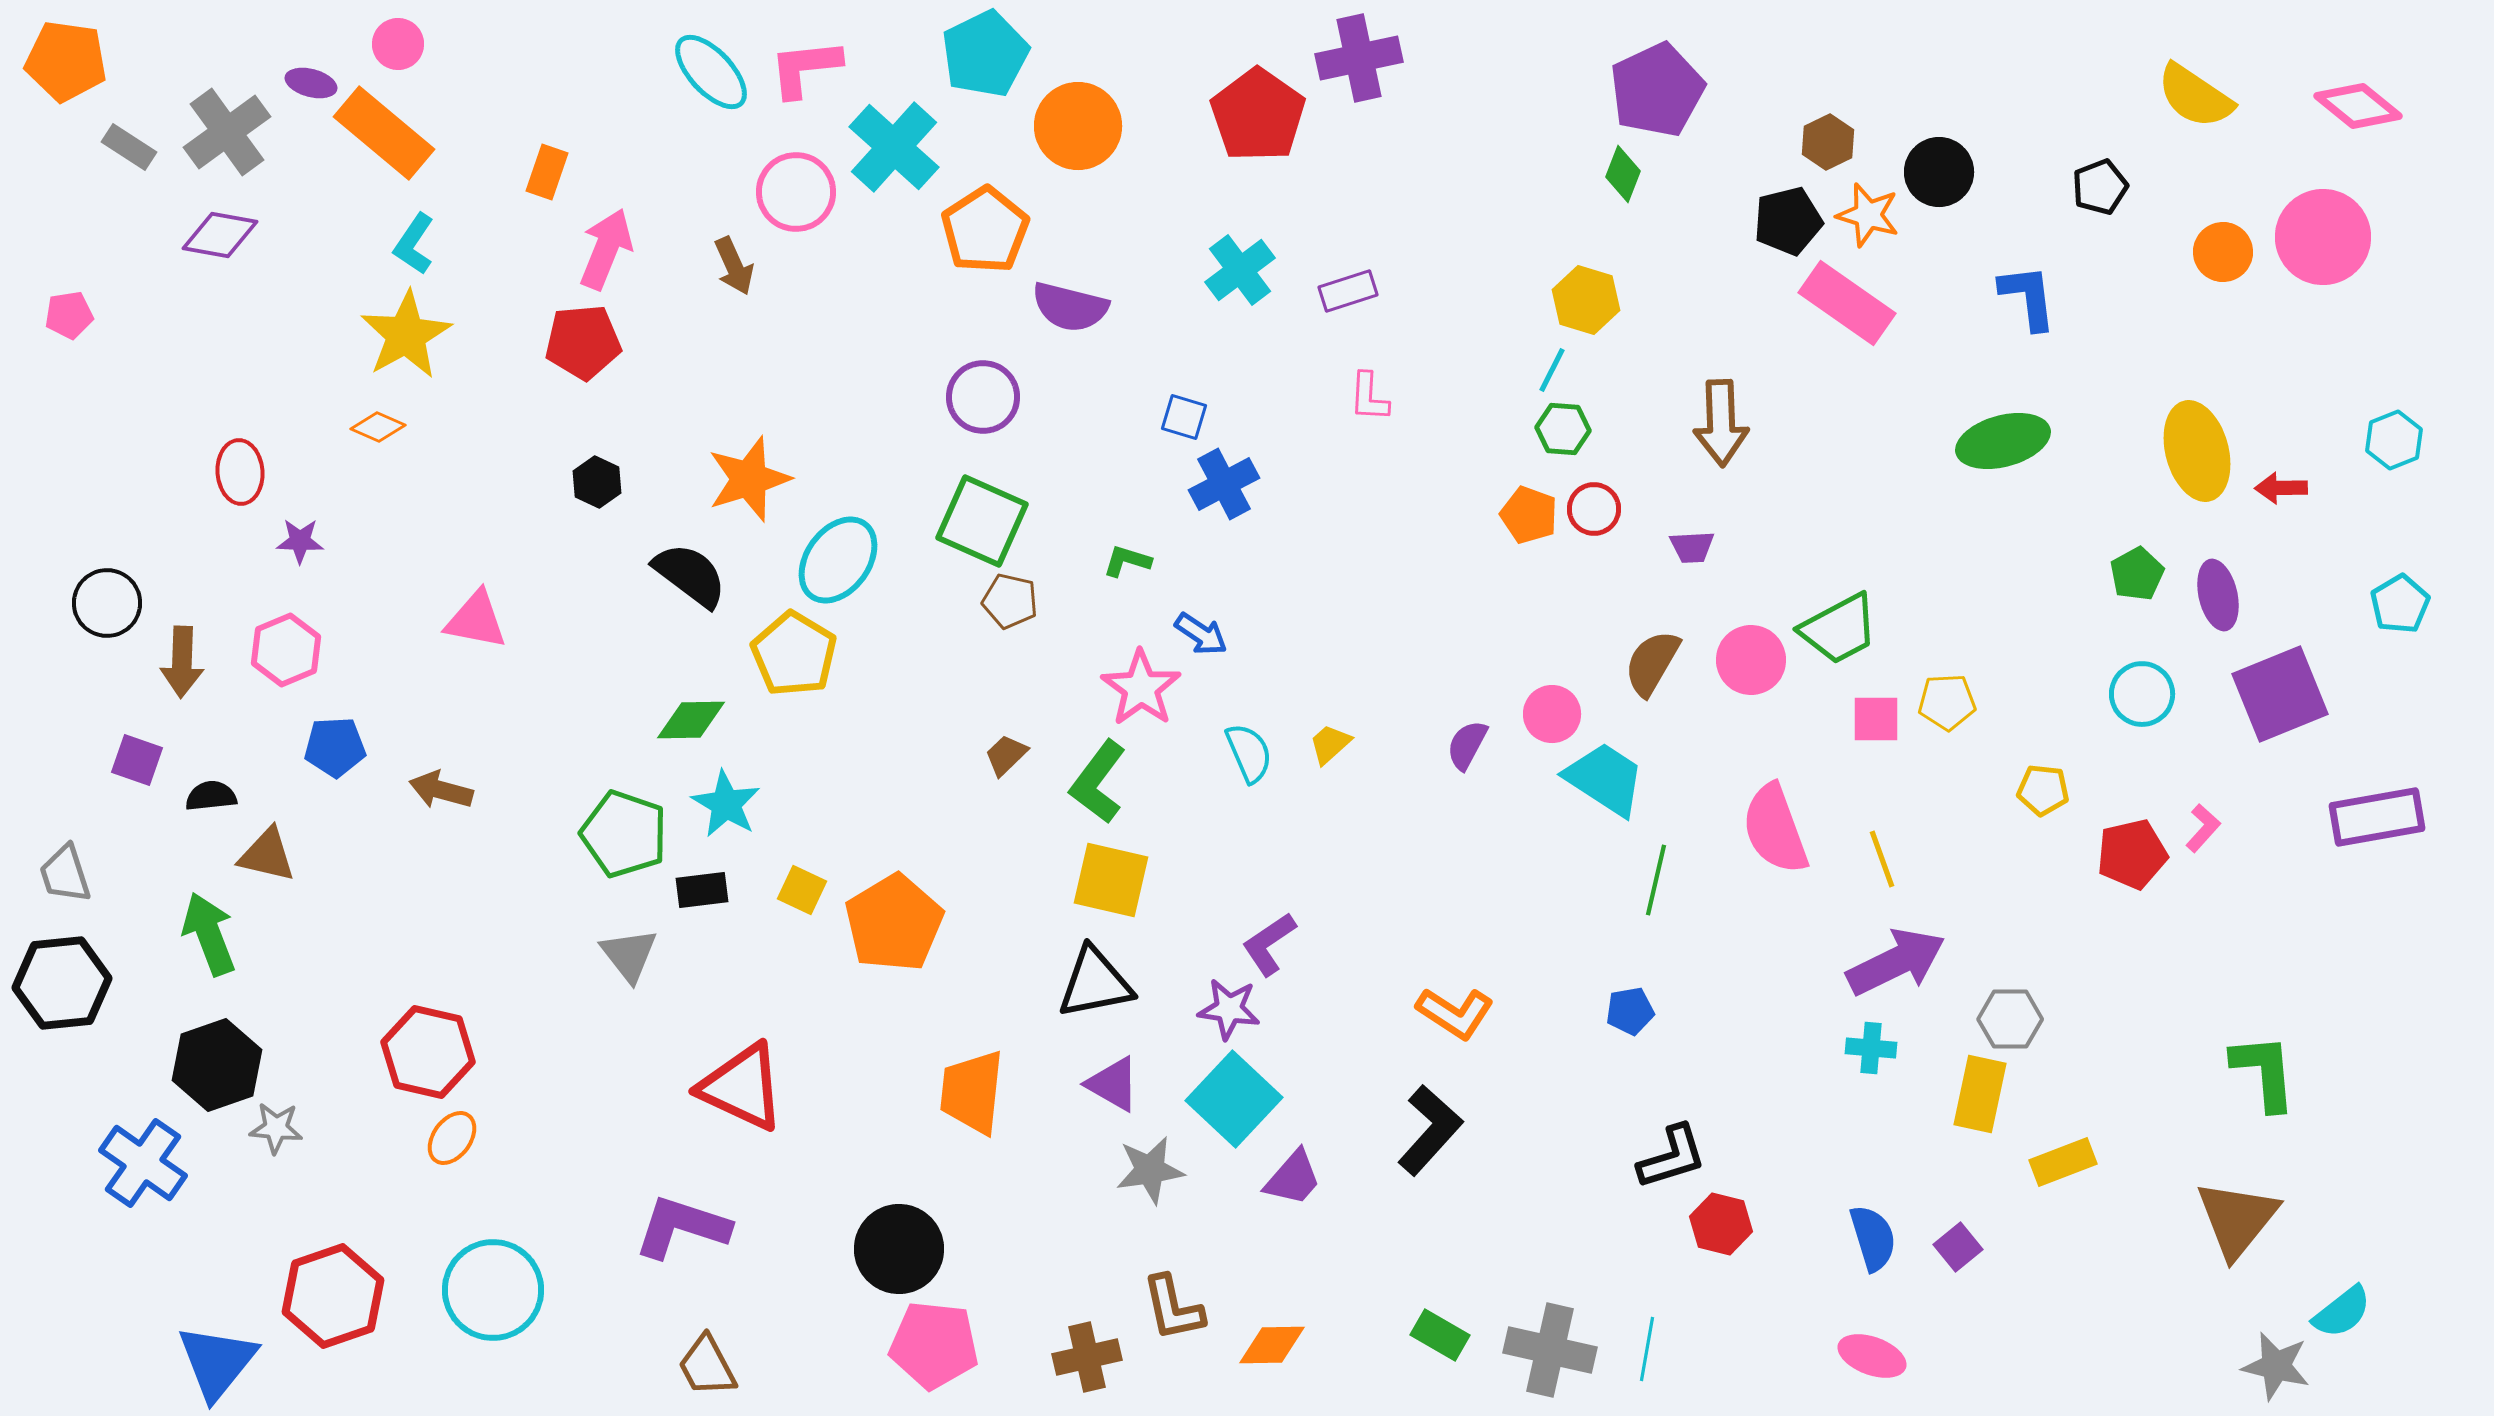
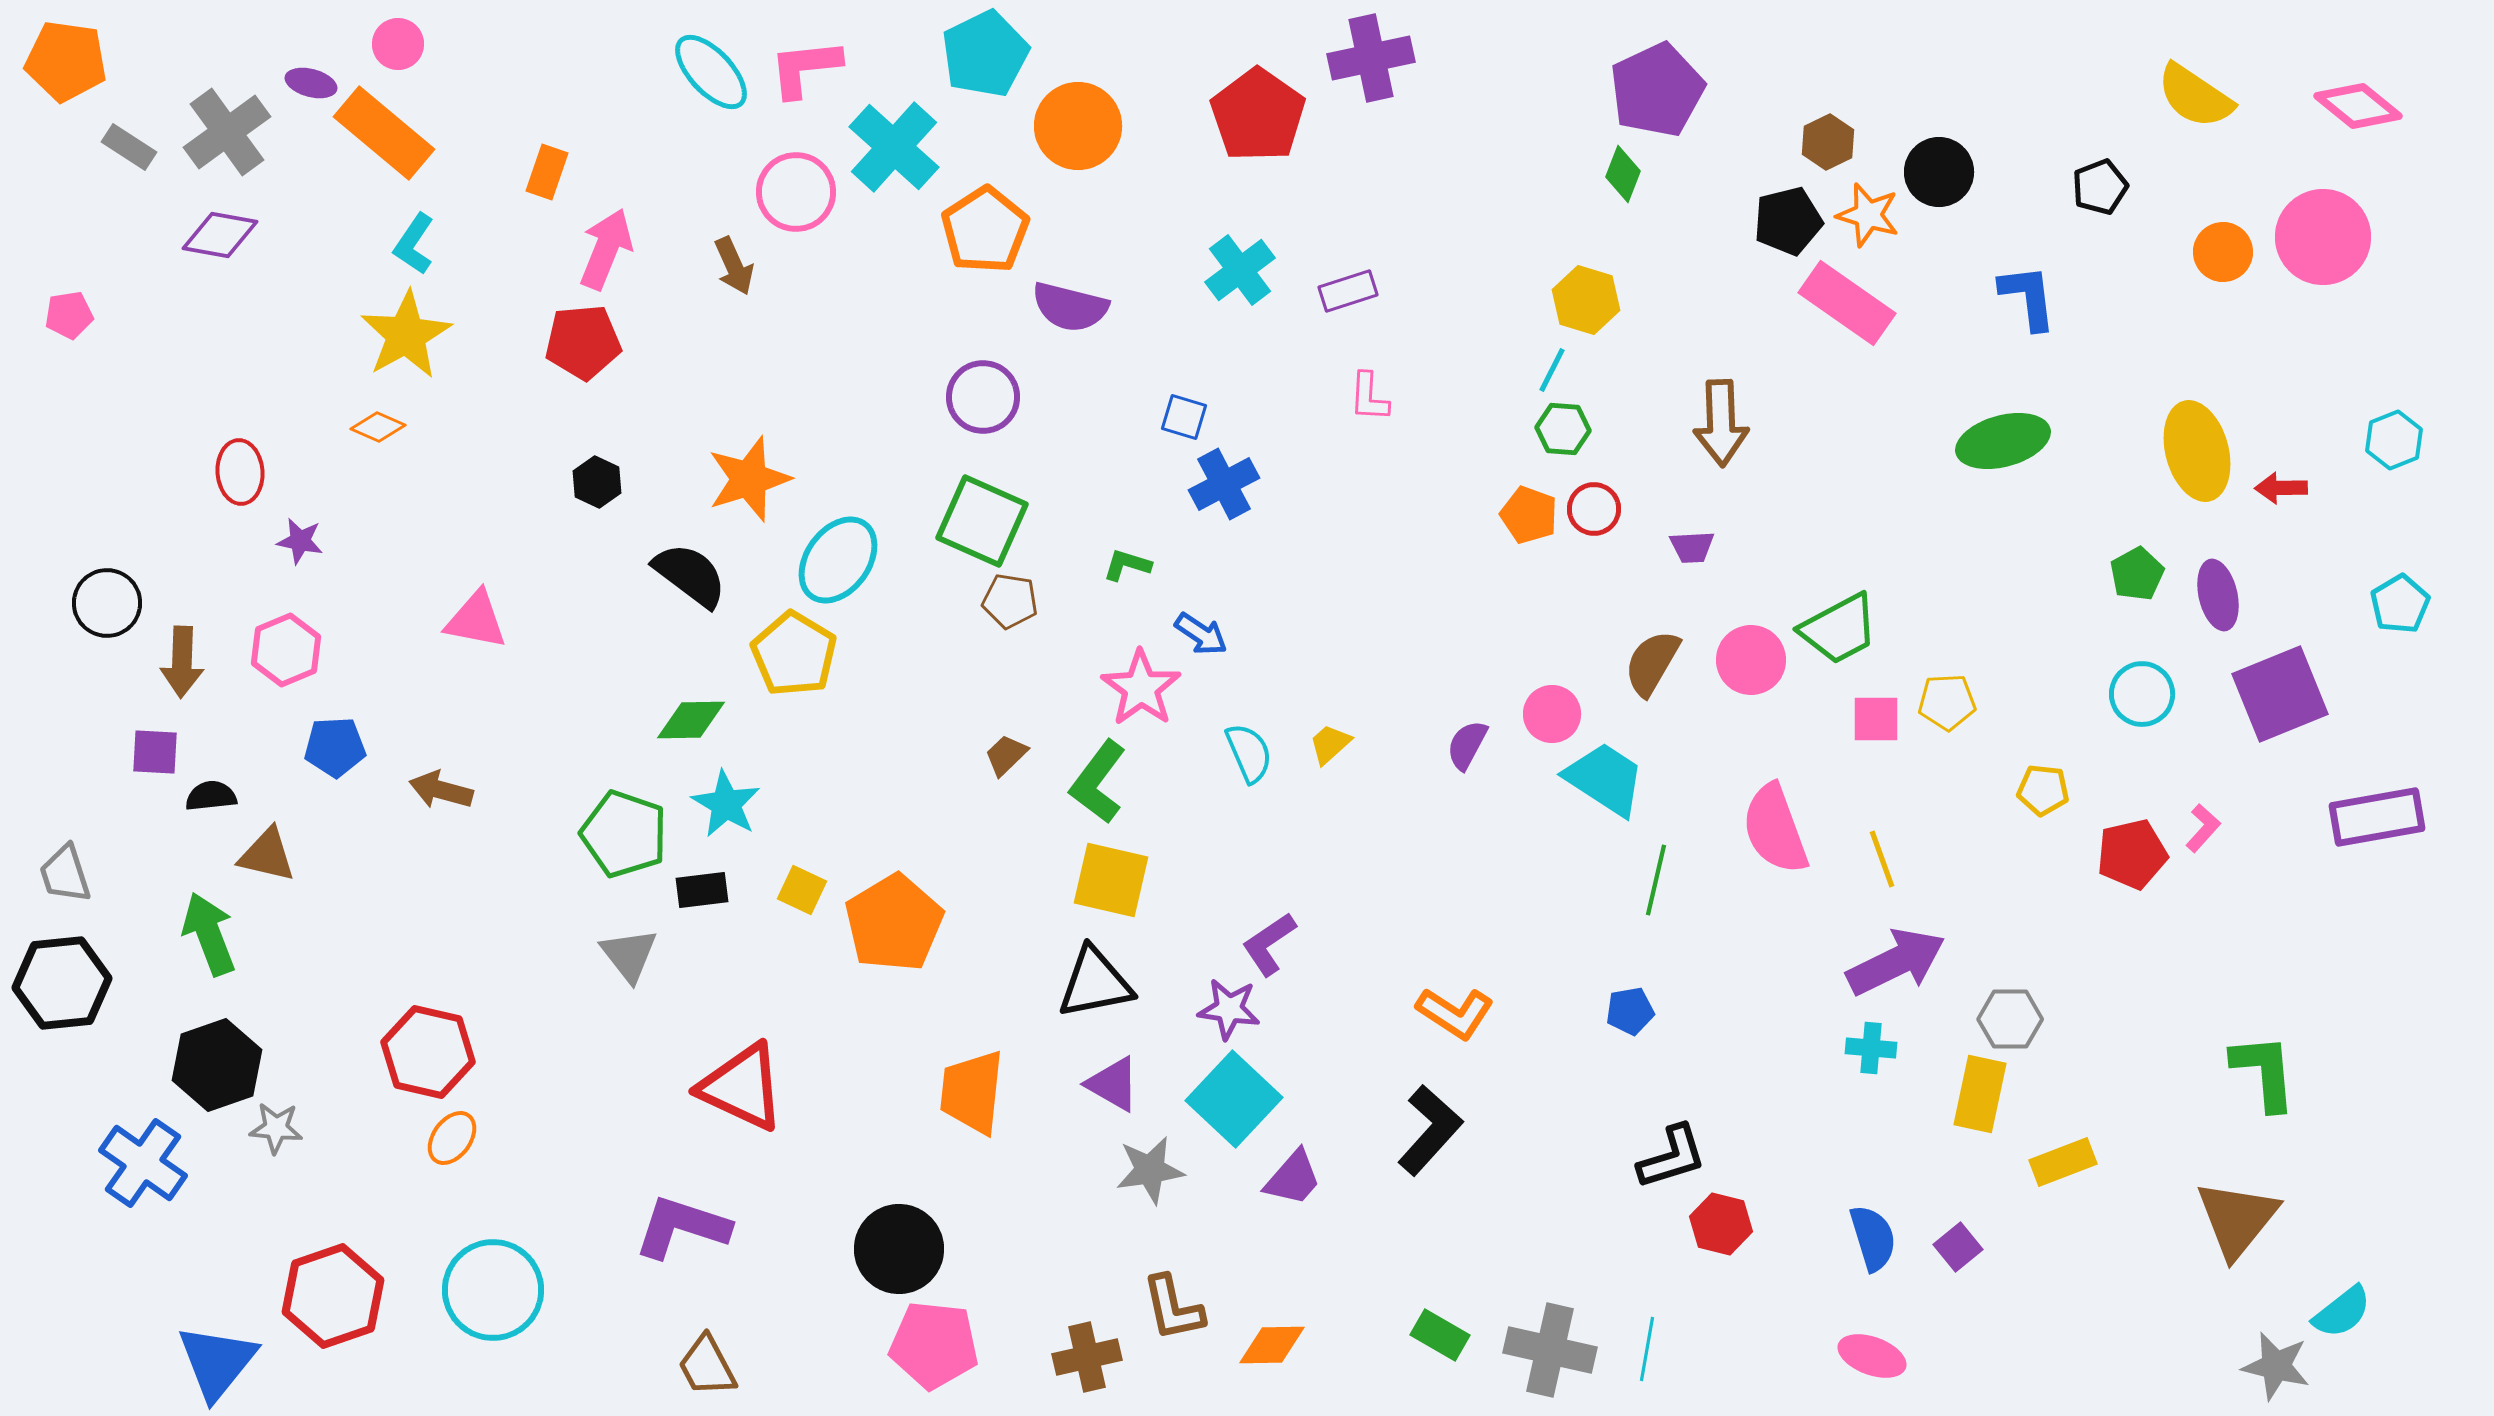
purple cross at (1359, 58): moved 12 px right
purple star at (300, 541): rotated 9 degrees clockwise
green L-shape at (1127, 561): moved 4 px down
brown pentagon at (1010, 601): rotated 4 degrees counterclockwise
purple square at (137, 760): moved 18 px right, 8 px up; rotated 16 degrees counterclockwise
